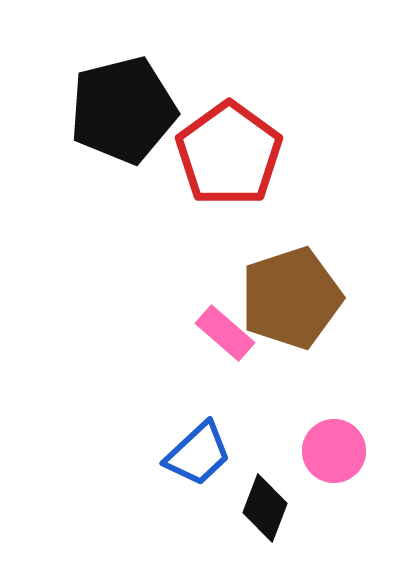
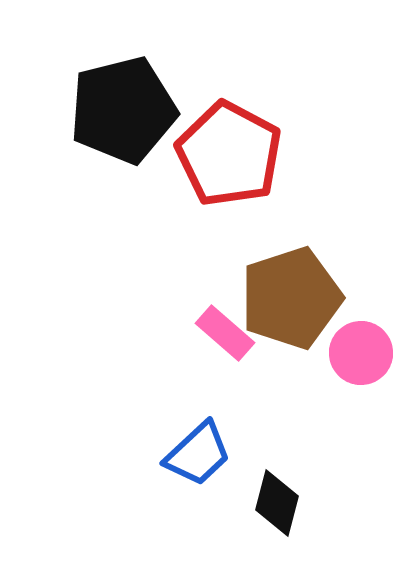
red pentagon: rotated 8 degrees counterclockwise
pink circle: moved 27 px right, 98 px up
black diamond: moved 12 px right, 5 px up; rotated 6 degrees counterclockwise
